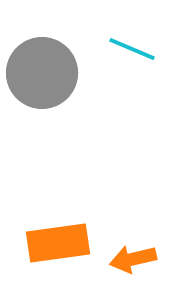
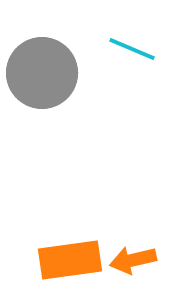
orange rectangle: moved 12 px right, 17 px down
orange arrow: moved 1 px down
